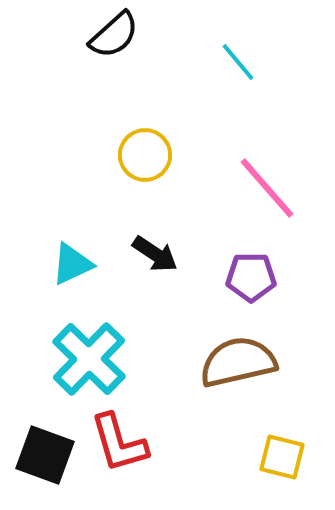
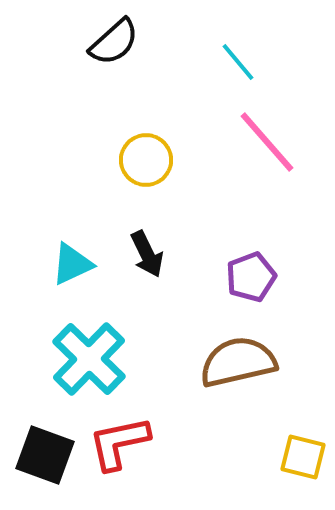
black semicircle: moved 7 px down
yellow circle: moved 1 px right, 5 px down
pink line: moved 46 px up
black arrow: moved 8 px left; rotated 30 degrees clockwise
purple pentagon: rotated 21 degrees counterclockwise
red L-shape: rotated 94 degrees clockwise
yellow square: moved 21 px right
